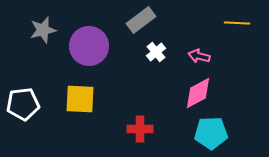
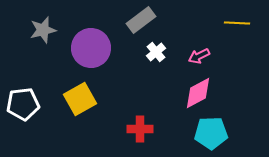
purple circle: moved 2 px right, 2 px down
pink arrow: rotated 40 degrees counterclockwise
yellow square: rotated 32 degrees counterclockwise
